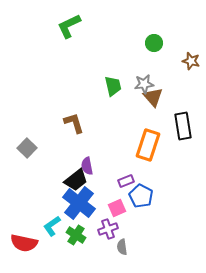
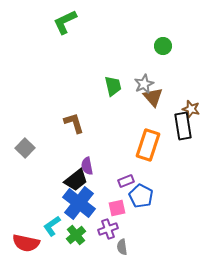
green L-shape: moved 4 px left, 4 px up
green circle: moved 9 px right, 3 px down
brown star: moved 48 px down
gray star: rotated 18 degrees counterclockwise
gray square: moved 2 px left
pink square: rotated 12 degrees clockwise
green cross: rotated 18 degrees clockwise
red semicircle: moved 2 px right
